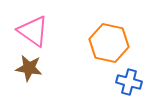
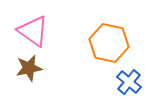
brown star: rotated 20 degrees counterclockwise
blue cross: rotated 25 degrees clockwise
